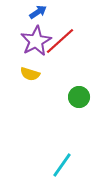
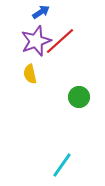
blue arrow: moved 3 px right
purple star: rotated 8 degrees clockwise
yellow semicircle: rotated 60 degrees clockwise
